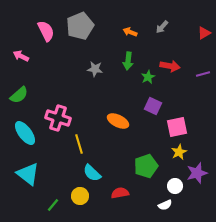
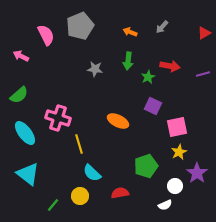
pink semicircle: moved 4 px down
purple star: rotated 20 degrees counterclockwise
